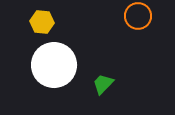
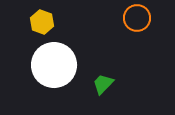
orange circle: moved 1 px left, 2 px down
yellow hexagon: rotated 15 degrees clockwise
